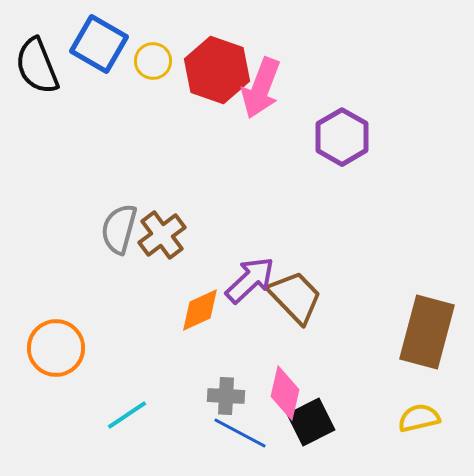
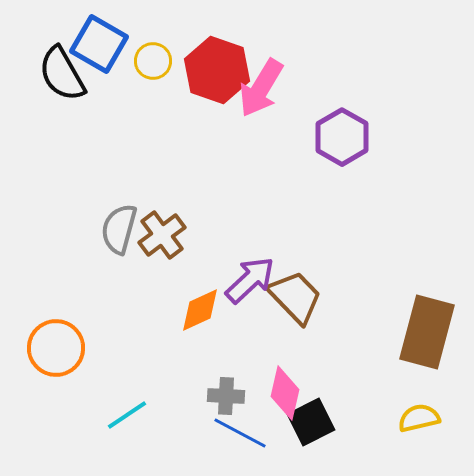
black semicircle: moved 25 px right, 8 px down; rotated 8 degrees counterclockwise
pink arrow: rotated 10 degrees clockwise
